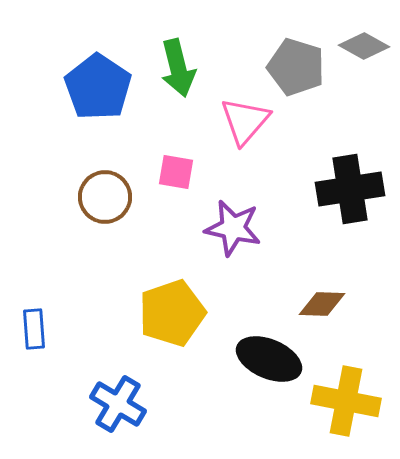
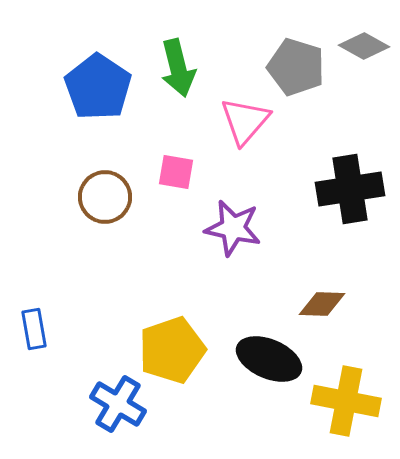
yellow pentagon: moved 37 px down
blue rectangle: rotated 6 degrees counterclockwise
